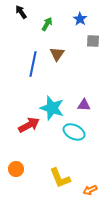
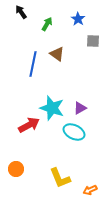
blue star: moved 2 px left
brown triangle: rotated 28 degrees counterclockwise
purple triangle: moved 4 px left, 3 px down; rotated 32 degrees counterclockwise
